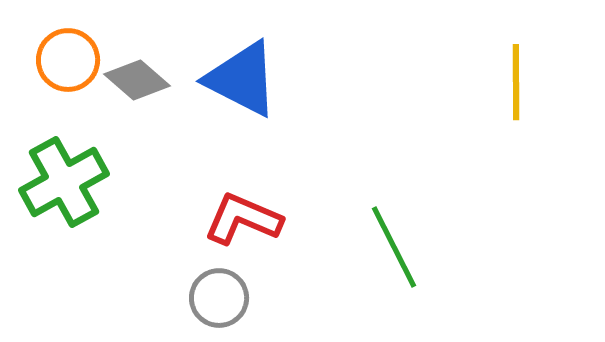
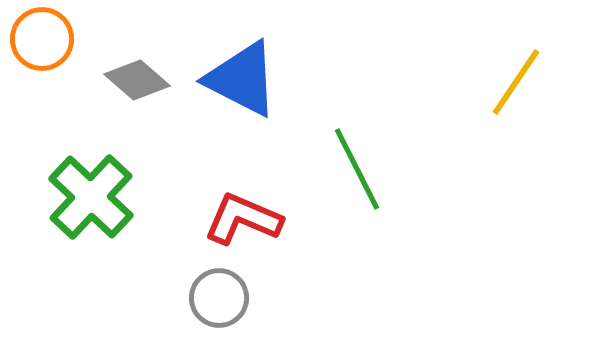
orange circle: moved 26 px left, 21 px up
yellow line: rotated 34 degrees clockwise
green cross: moved 27 px right, 15 px down; rotated 18 degrees counterclockwise
green line: moved 37 px left, 78 px up
